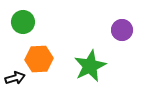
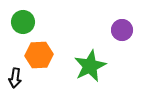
orange hexagon: moved 4 px up
black arrow: rotated 114 degrees clockwise
